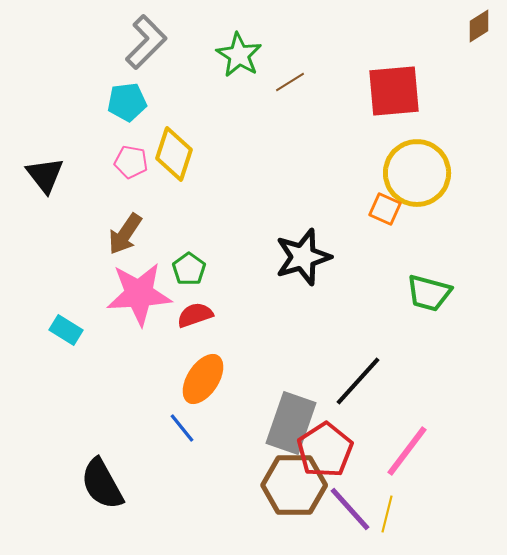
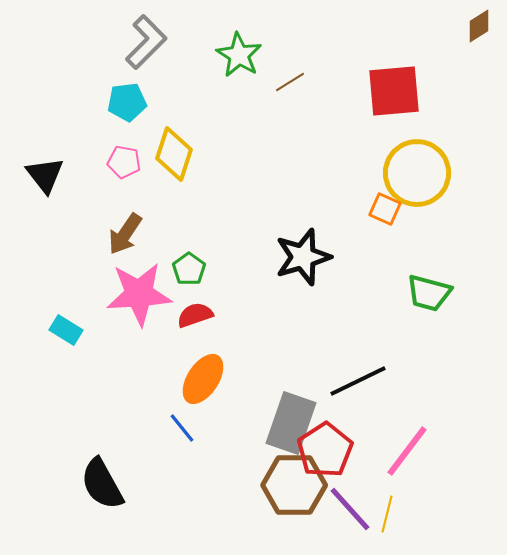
pink pentagon: moved 7 px left
black line: rotated 22 degrees clockwise
